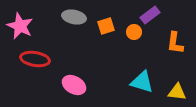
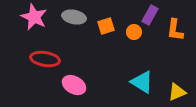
purple rectangle: rotated 24 degrees counterclockwise
pink star: moved 14 px right, 9 px up
orange L-shape: moved 13 px up
red ellipse: moved 10 px right
cyan triangle: rotated 15 degrees clockwise
yellow triangle: rotated 30 degrees counterclockwise
